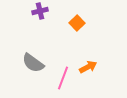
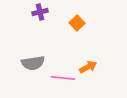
purple cross: moved 1 px down
gray semicircle: rotated 45 degrees counterclockwise
pink line: rotated 75 degrees clockwise
